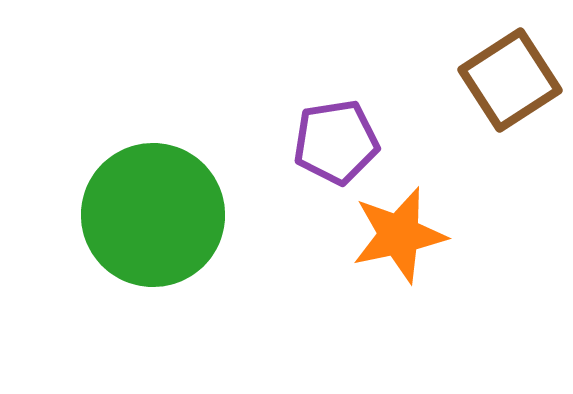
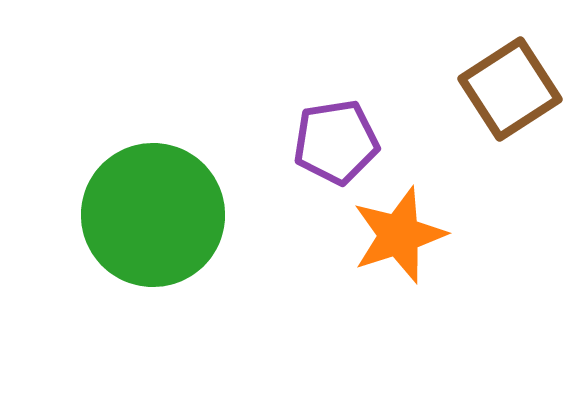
brown square: moved 9 px down
orange star: rotated 6 degrees counterclockwise
